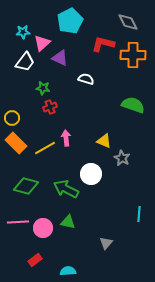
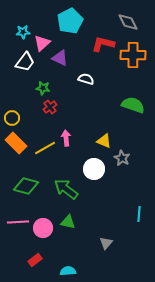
red cross: rotated 16 degrees counterclockwise
white circle: moved 3 px right, 5 px up
green arrow: rotated 10 degrees clockwise
